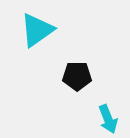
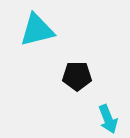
cyan triangle: rotated 21 degrees clockwise
